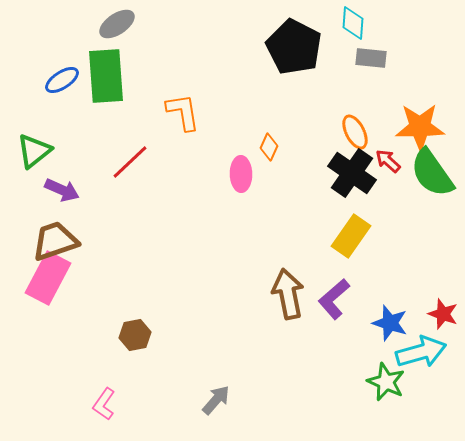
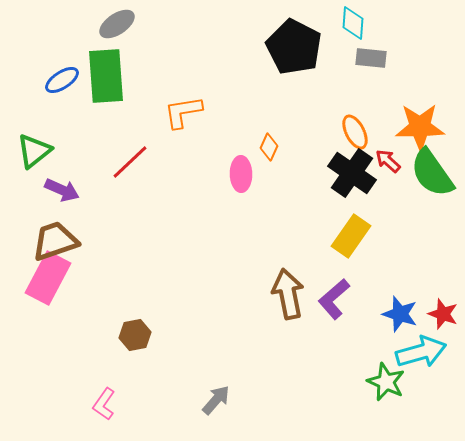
orange L-shape: rotated 90 degrees counterclockwise
blue star: moved 10 px right, 9 px up
